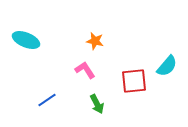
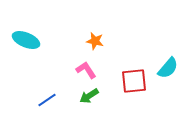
cyan semicircle: moved 1 px right, 2 px down
pink L-shape: moved 1 px right
green arrow: moved 8 px left, 8 px up; rotated 84 degrees clockwise
